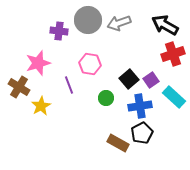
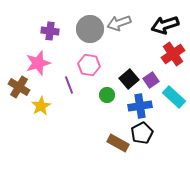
gray circle: moved 2 px right, 9 px down
black arrow: rotated 48 degrees counterclockwise
purple cross: moved 9 px left
red cross: rotated 15 degrees counterclockwise
pink hexagon: moved 1 px left, 1 px down
green circle: moved 1 px right, 3 px up
